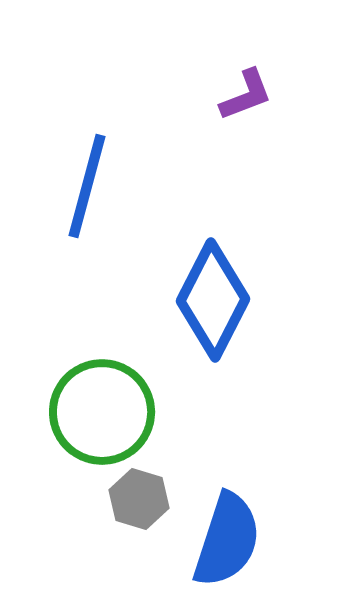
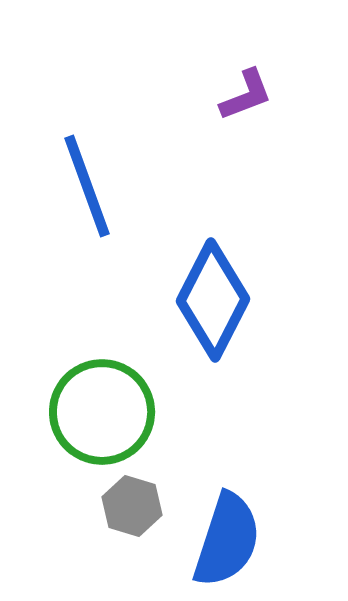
blue line: rotated 35 degrees counterclockwise
gray hexagon: moved 7 px left, 7 px down
